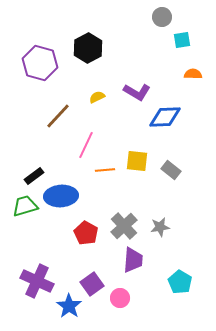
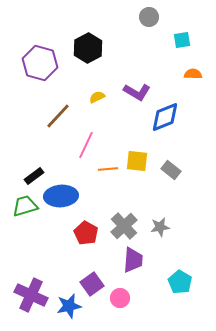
gray circle: moved 13 px left
blue diamond: rotated 20 degrees counterclockwise
orange line: moved 3 px right, 1 px up
purple cross: moved 6 px left, 14 px down
blue star: rotated 25 degrees clockwise
